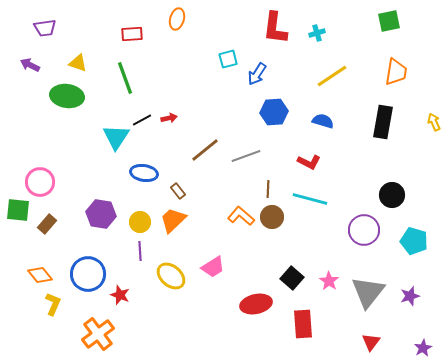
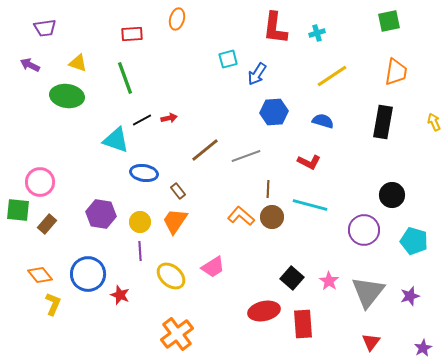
cyan triangle at (116, 137): moved 3 px down; rotated 44 degrees counterclockwise
cyan line at (310, 199): moved 6 px down
orange trapezoid at (173, 220): moved 2 px right, 1 px down; rotated 12 degrees counterclockwise
red ellipse at (256, 304): moved 8 px right, 7 px down
orange cross at (98, 334): moved 79 px right
